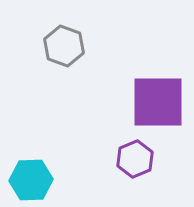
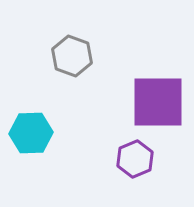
gray hexagon: moved 8 px right, 10 px down
cyan hexagon: moved 47 px up
